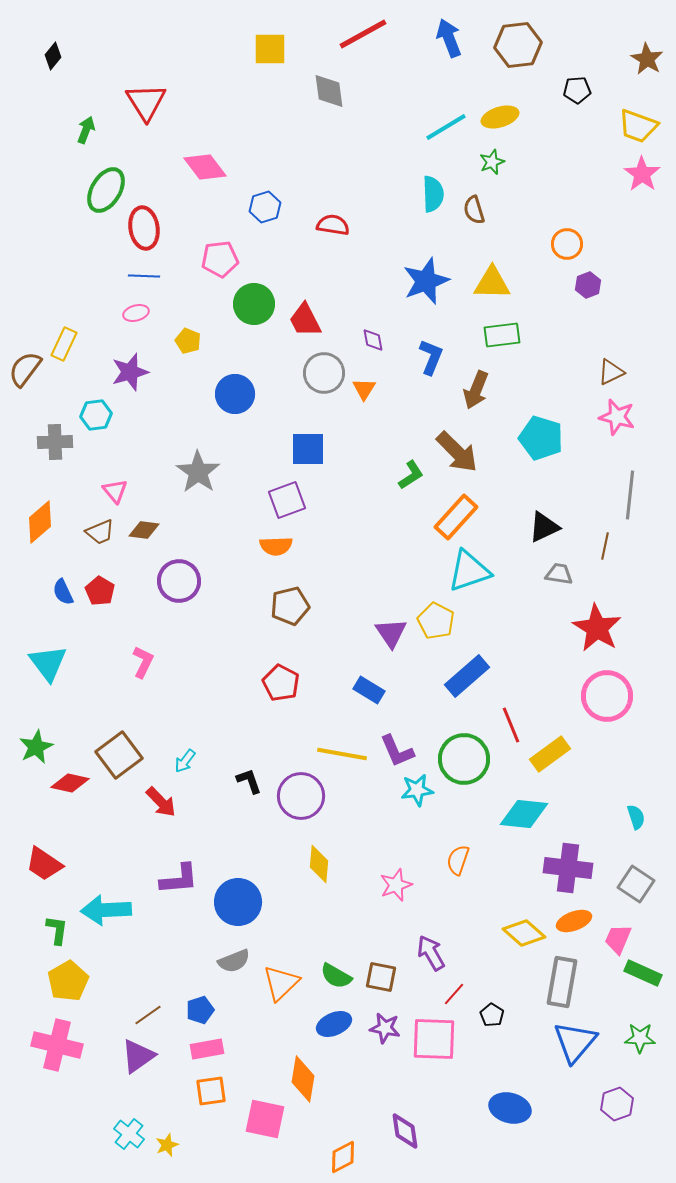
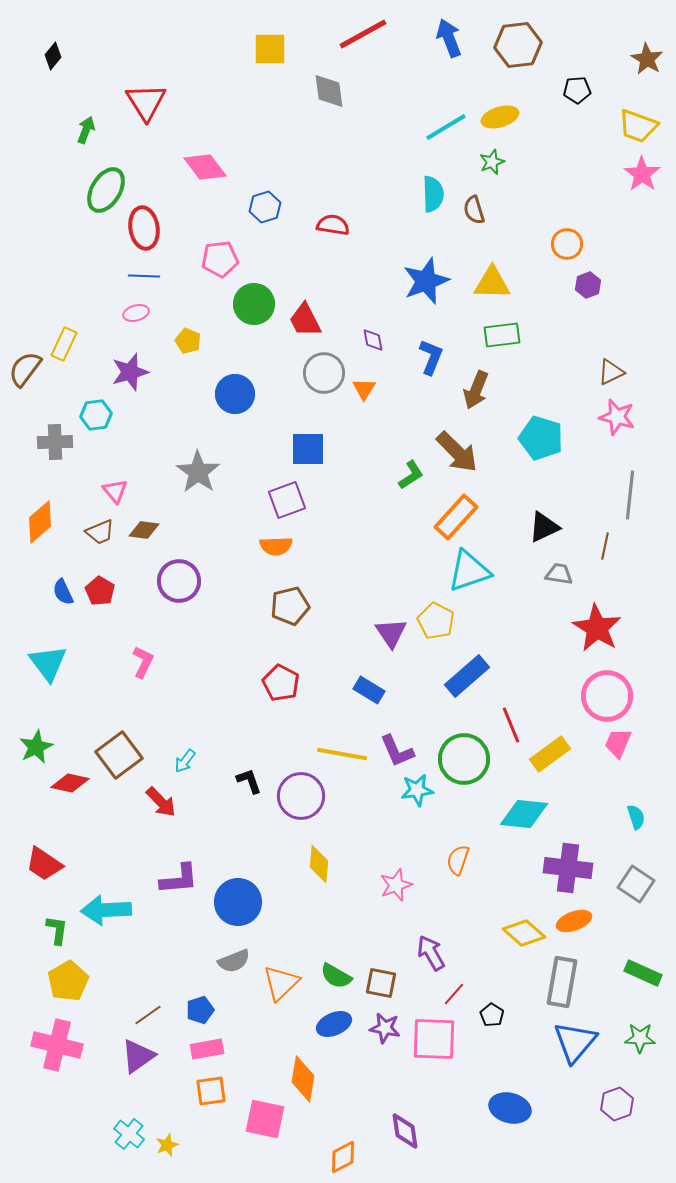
pink trapezoid at (618, 939): moved 196 px up
brown square at (381, 977): moved 6 px down
